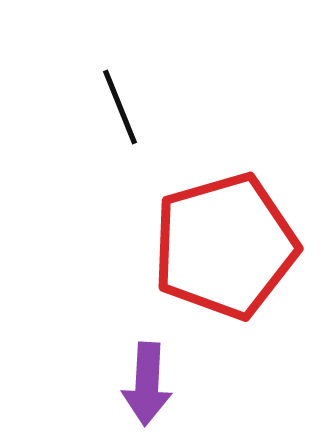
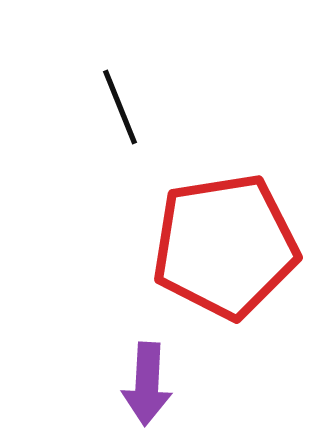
red pentagon: rotated 7 degrees clockwise
